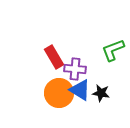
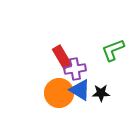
red rectangle: moved 8 px right
purple cross: rotated 15 degrees counterclockwise
black star: rotated 12 degrees counterclockwise
